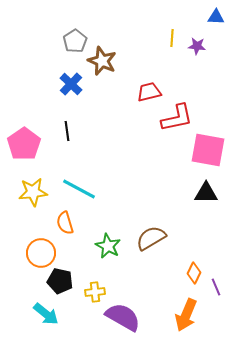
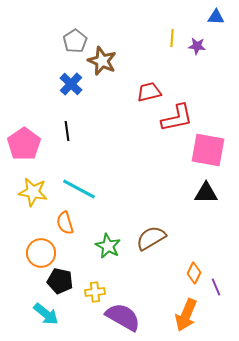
yellow star: rotated 16 degrees clockwise
